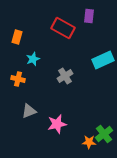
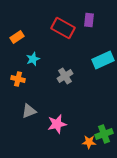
purple rectangle: moved 4 px down
orange rectangle: rotated 40 degrees clockwise
green cross: rotated 18 degrees clockwise
